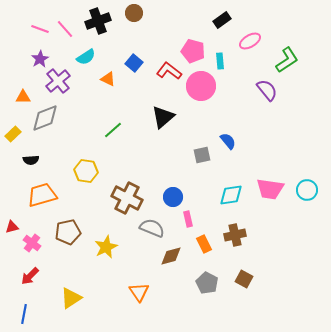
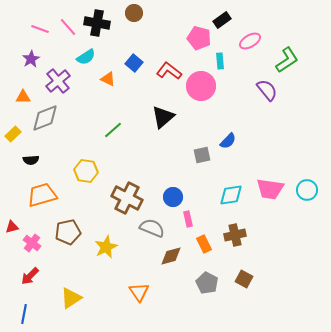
black cross at (98, 21): moved 1 px left, 2 px down; rotated 30 degrees clockwise
pink line at (65, 29): moved 3 px right, 2 px up
pink pentagon at (193, 51): moved 6 px right, 13 px up
purple star at (40, 59): moved 9 px left
blue semicircle at (228, 141): rotated 84 degrees clockwise
